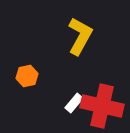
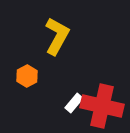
yellow L-shape: moved 23 px left
orange hexagon: rotated 15 degrees counterclockwise
